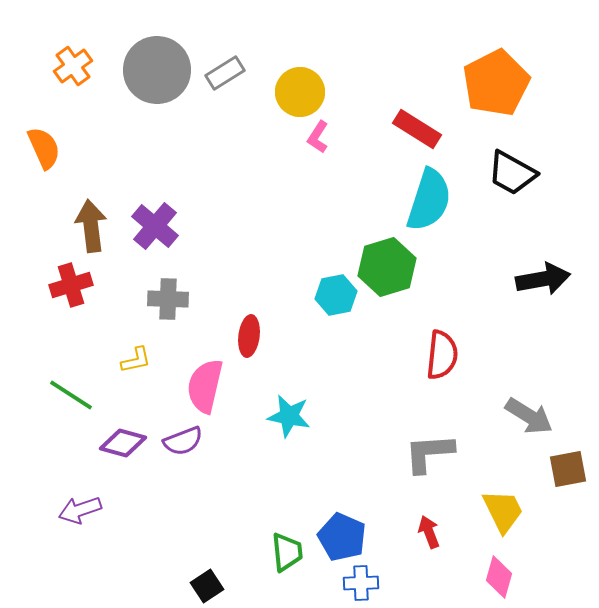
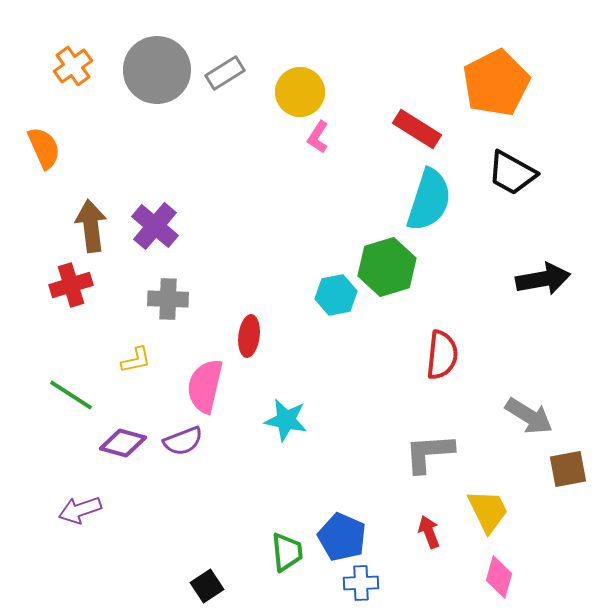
cyan star: moved 3 px left, 4 px down
yellow trapezoid: moved 15 px left
